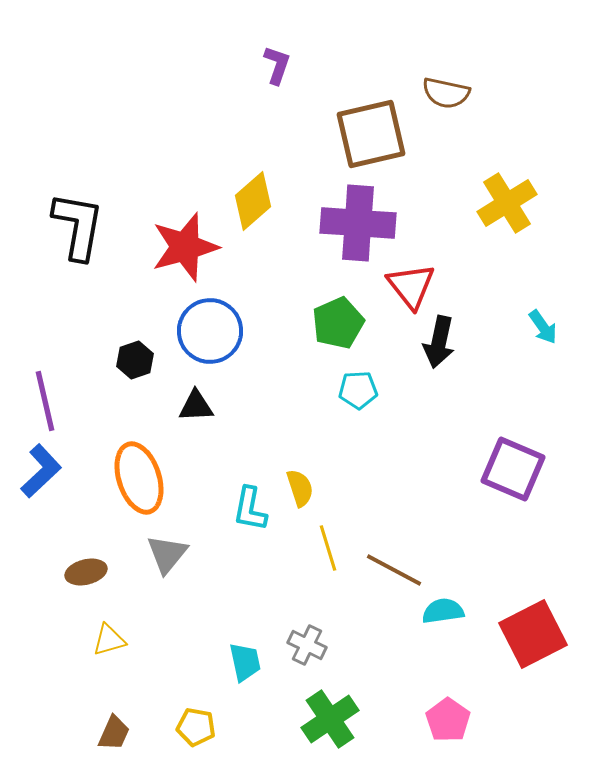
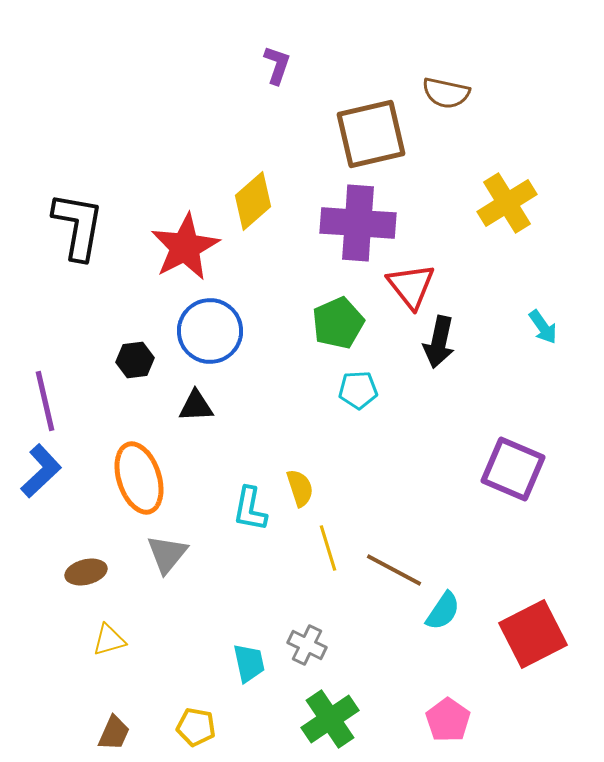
red star: rotated 12 degrees counterclockwise
black hexagon: rotated 12 degrees clockwise
cyan semicircle: rotated 132 degrees clockwise
cyan trapezoid: moved 4 px right, 1 px down
